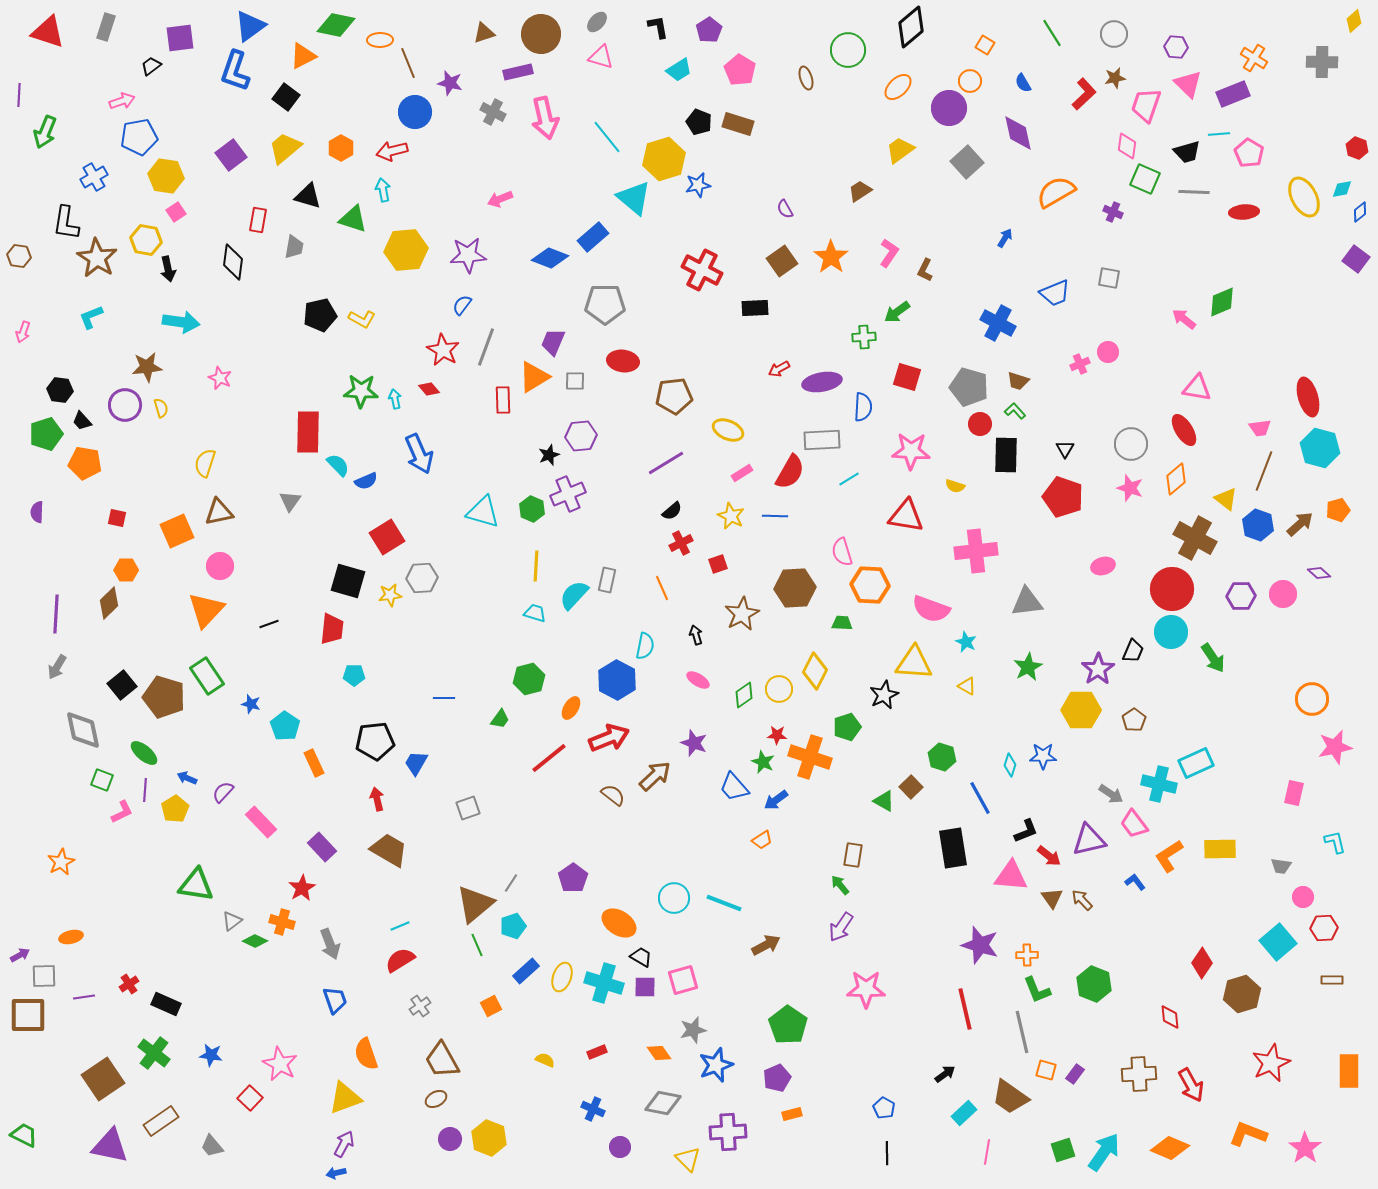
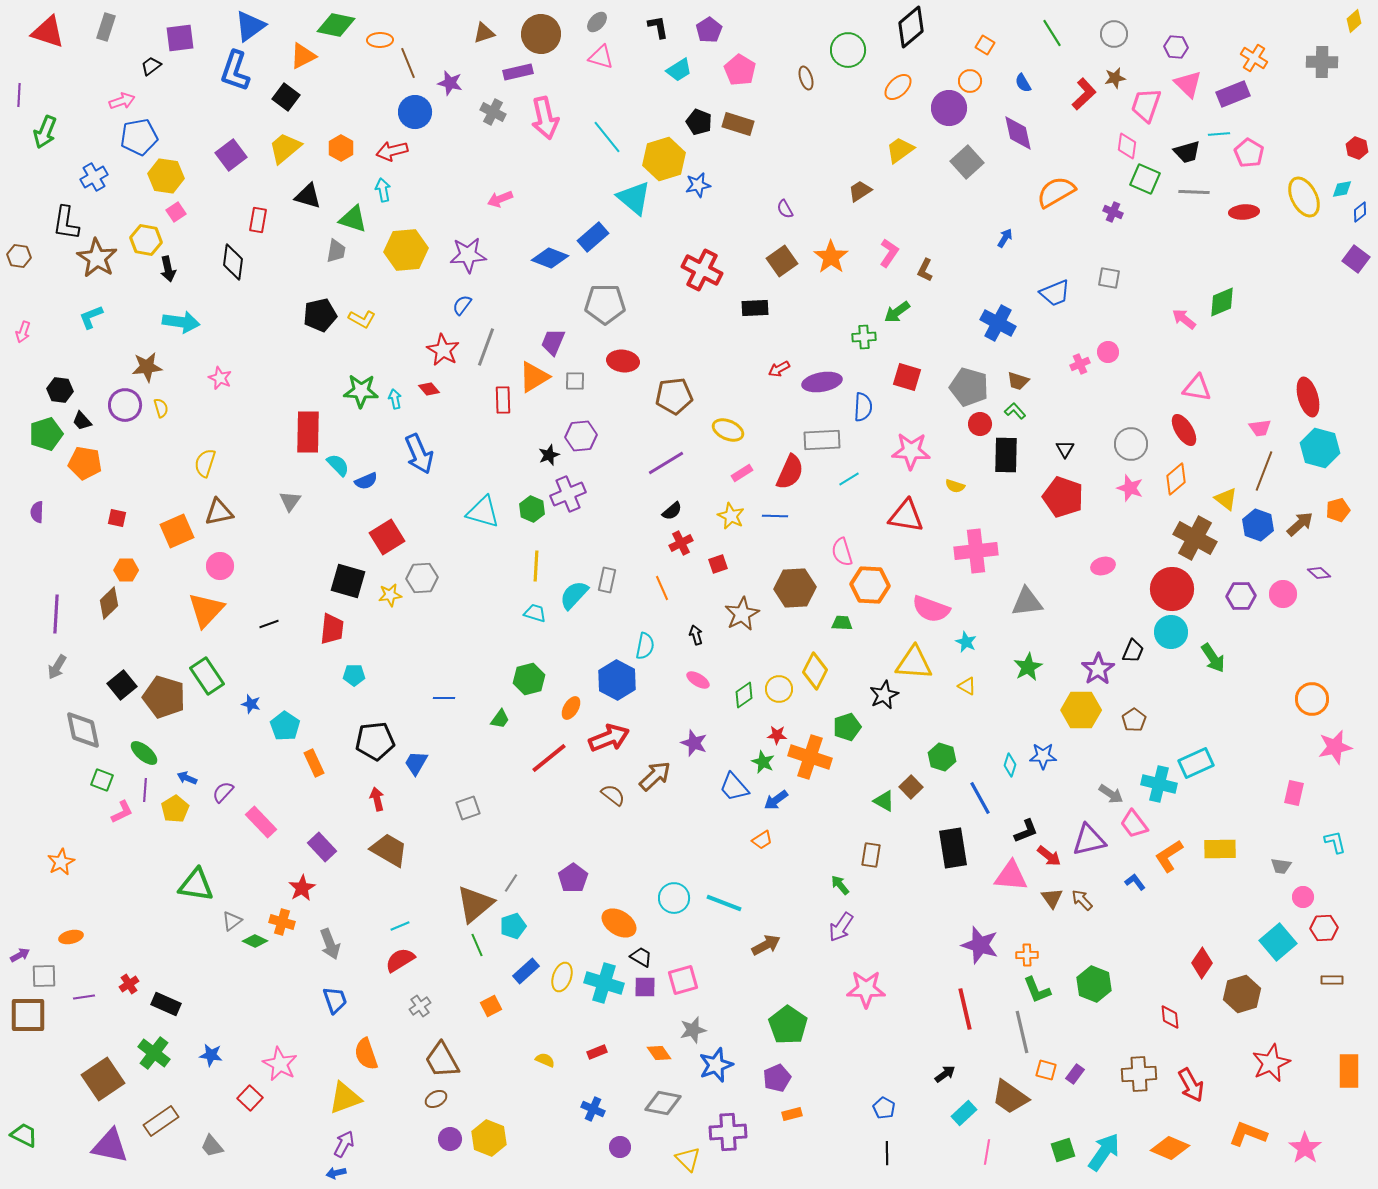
gray trapezoid at (294, 247): moved 42 px right, 4 px down
red semicircle at (790, 472): rotated 6 degrees counterclockwise
brown rectangle at (853, 855): moved 18 px right
